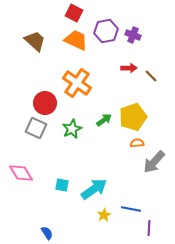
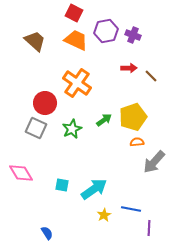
orange semicircle: moved 1 px up
